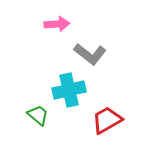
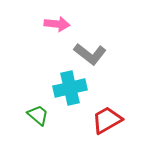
pink arrow: rotated 10 degrees clockwise
cyan cross: moved 1 px right, 2 px up
